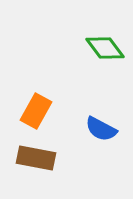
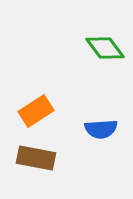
orange rectangle: rotated 28 degrees clockwise
blue semicircle: rotated 32 degrees counterclockwise
